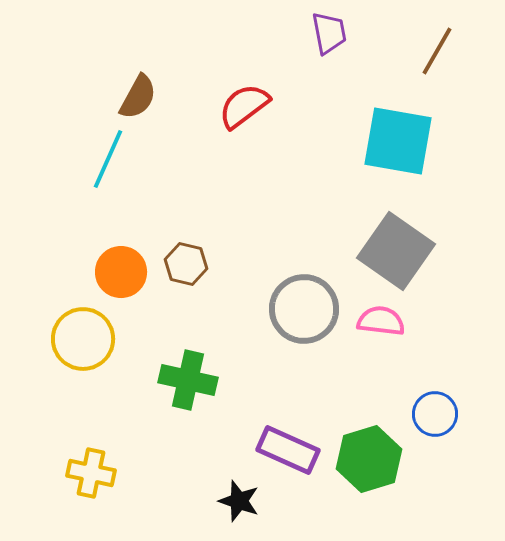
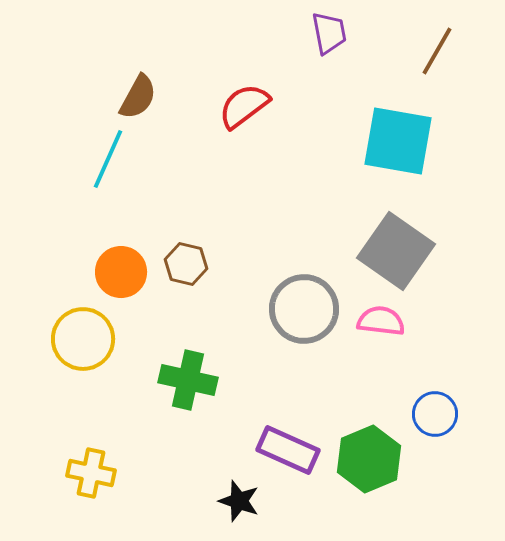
green hexagon: rotated 6 degrees counterclockwise
